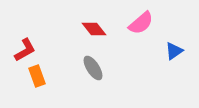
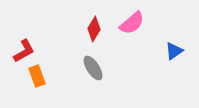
pink semicircle: moved 9 px left
red diamond: rotated 70 degrees clockwise
red L-shape: moved 1 px left, 1 px down
